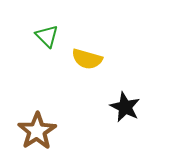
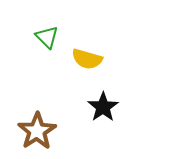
green triangle: moved 1 px down
black star: moved 22 px left; rotated 12 degrees clockwise
